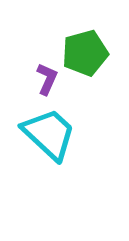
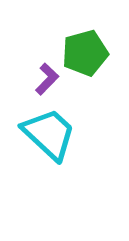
purple L-shape: rotated 20 degrees clockwise
